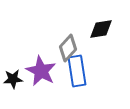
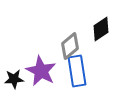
black diamond: rotated 25 degrees counterclockwise
gray diamond: moved 2 px right, 2 px up; rotated 8 degrees clockwise
black star: moved 1 px right
